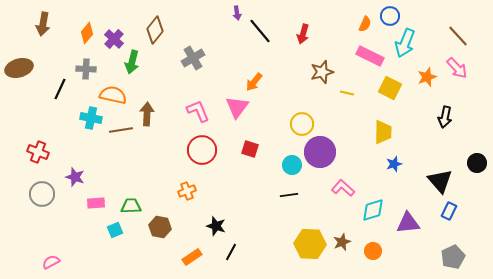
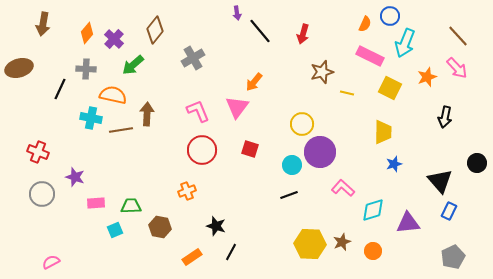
green arrow at (132, 62): moved 1 px right, 3 px down; rotated 35 degrees clockwise
black line at (289, 195): rotated 12 degrees counterclockwise
